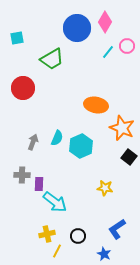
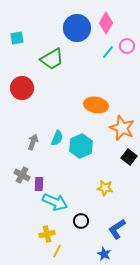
pink diamond: moved 1 px right, 1 px down
red circle: moved 1 px left
gray cross: rotated 28 degrees clockwise
cyan arrow: rotated 15 degrees counterclockwise
black circle: moved 3 px right, 15 px up
